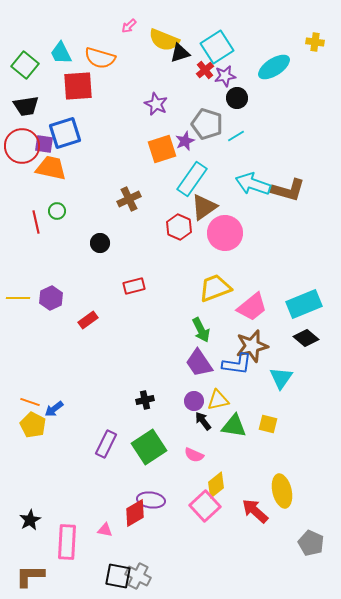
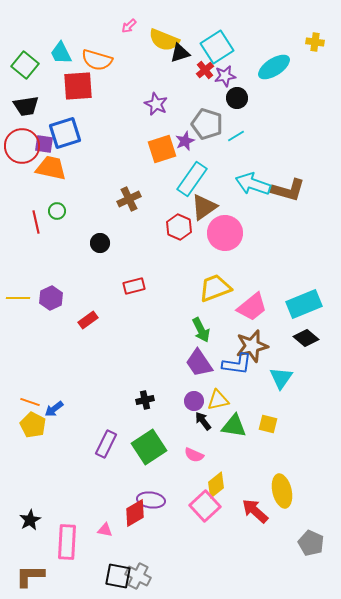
orange semicircle at (100, 58): moved 3 px left, 2 px down
